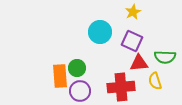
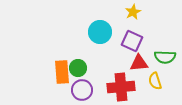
green circle: moved 1 px right
orange rectangle: moved 2 px right, 4 px up
purple circle: moved 2 px right, 1 px up
